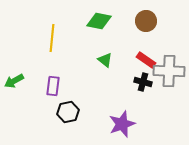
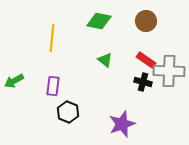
black hexagon: rotated 25 degrees counterclockwise
